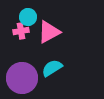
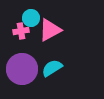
cyan circle: moved 3 px right, 1 px down
pink triangle: moved 1 px right, 2 px up
purple circle: moved 9 px up
